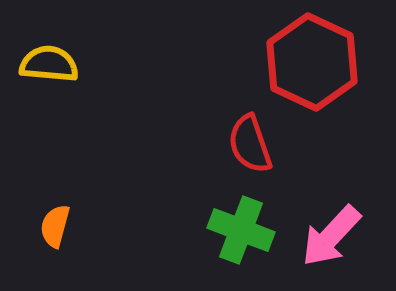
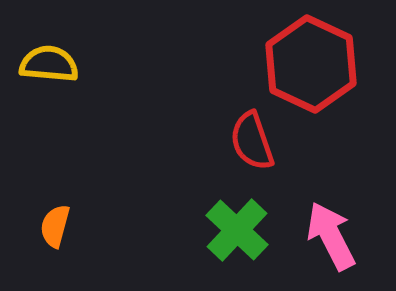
red hexagon: moved 1 px left, 2 px down
red semicircle: moved 2 px right, 3 px up
green cross: moved 4 px left; rotated 22 degrees clockwise
pink arrow: rotated 110 degrees clockwise
